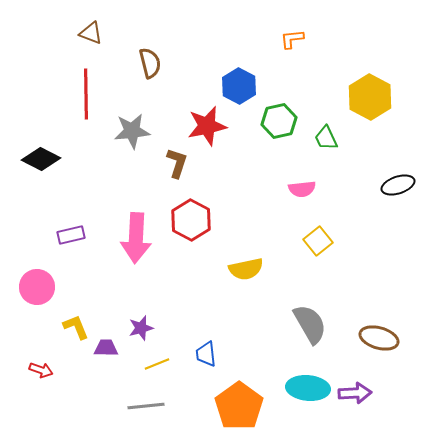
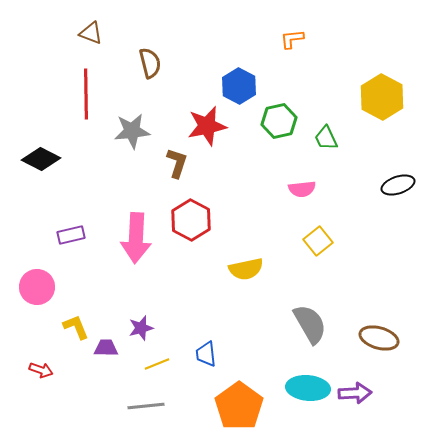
yellow hexagon: moved 12 px right
